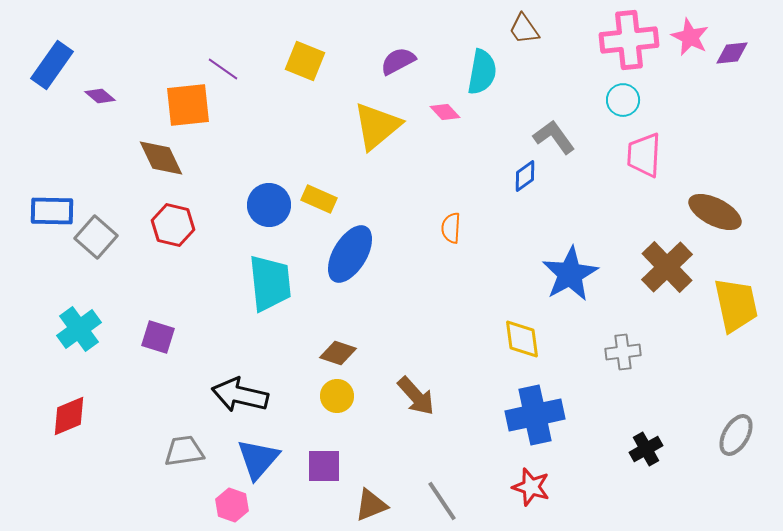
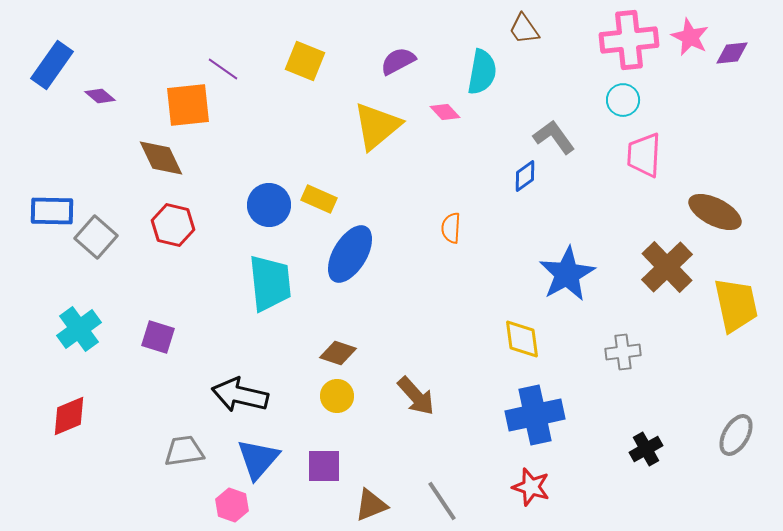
blue star at (570, 274): moved 3 px left
